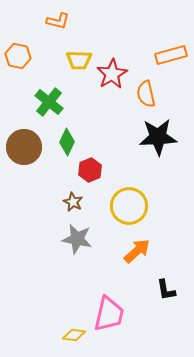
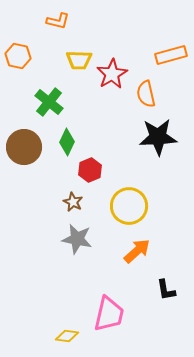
yellow diamond: moved 7 px left, 1 px down
